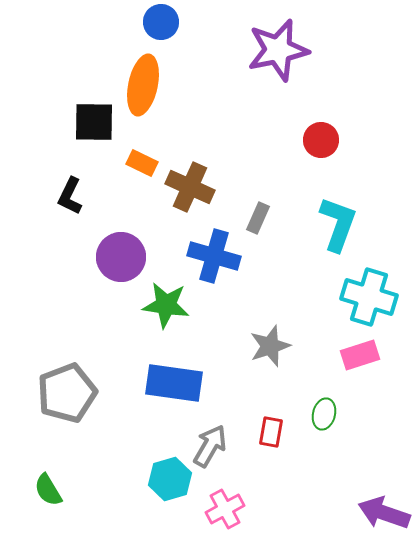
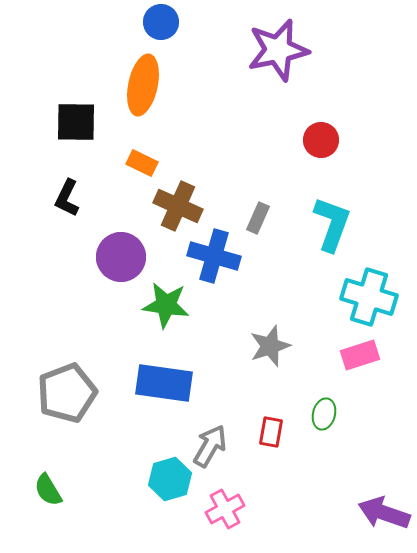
black square: moved 18 px left
brown cross: moved 12 px left, 19 px down
black L-shape: moved 3 px left, 2 px down
cyan L-shape: moved 6 px left
blue rectangle: moved 10 px left
